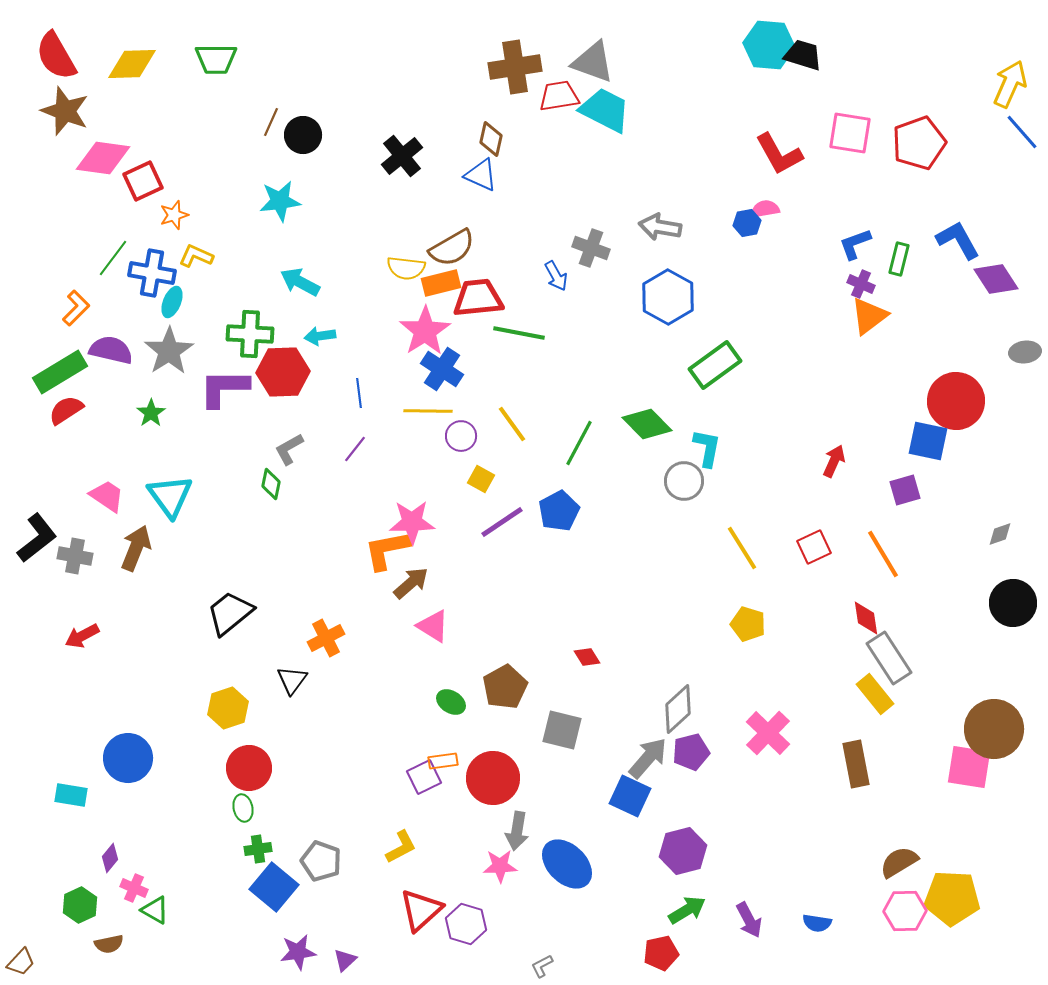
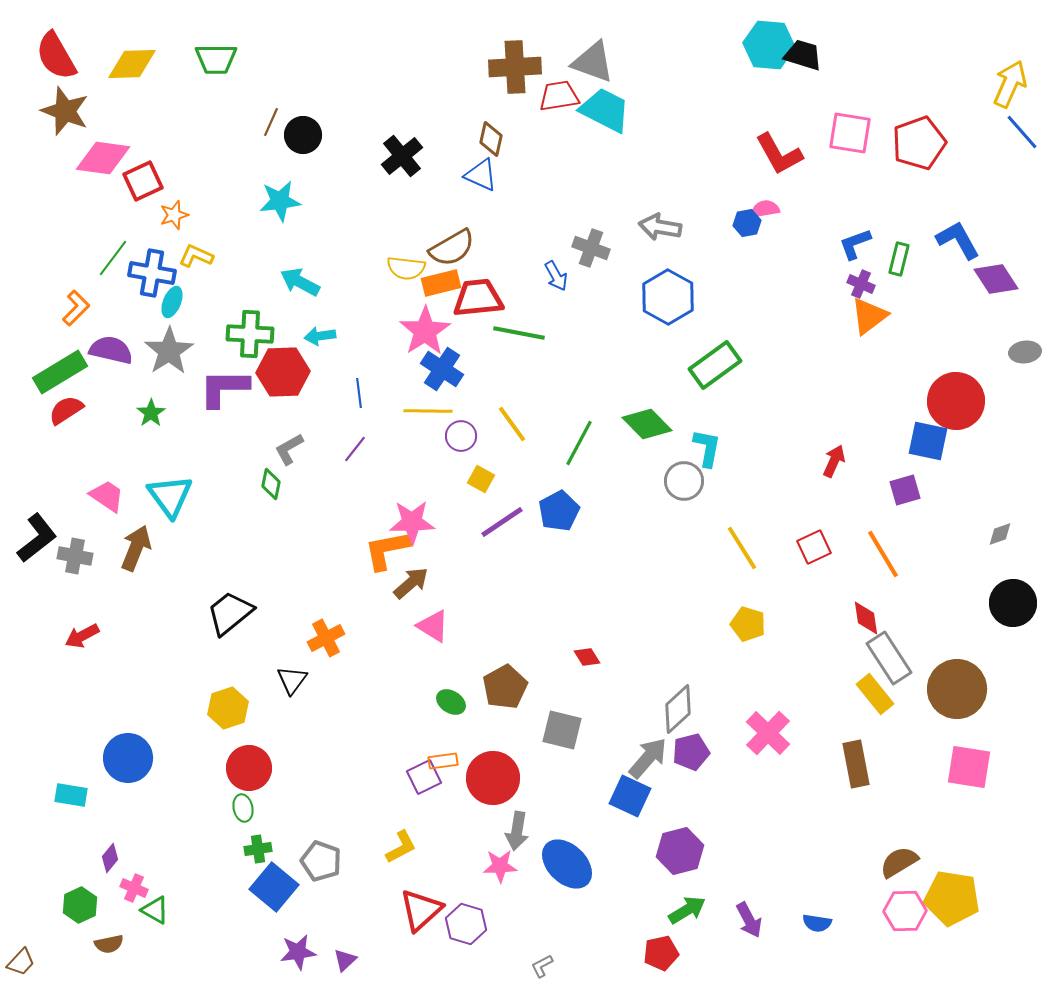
brown cross at (515, 67): rotated 6 degrees clockwise
brown circle at (994, 729): moved 37 px left, 40 px up
purple hexagon at (683, 851): moved 3 px left
yellow pentagon at (952, 898): rotated 6 degrees clockwise
